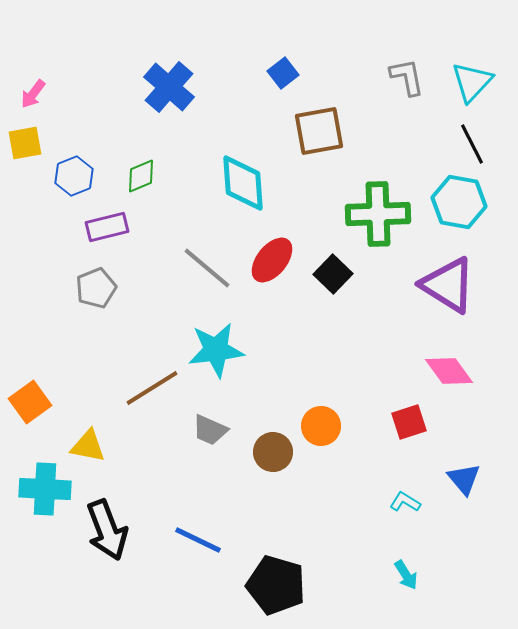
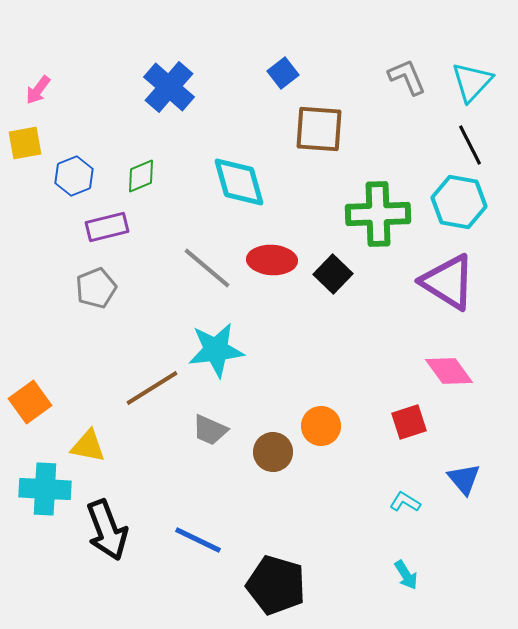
gray L-shape: rotated 12 degrees counterclockwise
pink arrow: moved 5 px right, 4 px up
brown square: moved 2 px up; rotated 14 degrees clockwise
black line: moved 2 px left, 1 px down
cyan diamond: moved 4 px left, 1 px up; rotated 12 degrees counterclockwise
red ellipse: rotated 54 degrees clockwise
purple triangle: moved 3 px up
